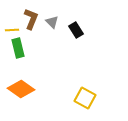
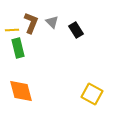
brown L-shape: moved 4 px down
orange diamond: moved 2 px down; rotated 40 degrees clockwise
yellow square: moved 7 px right, 4 px up
